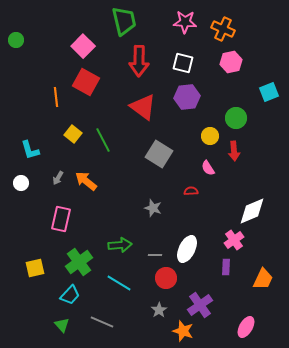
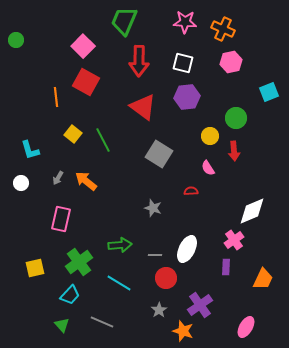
green trapezoid at (124, 21): rotated 144 degrees counterclockwise
